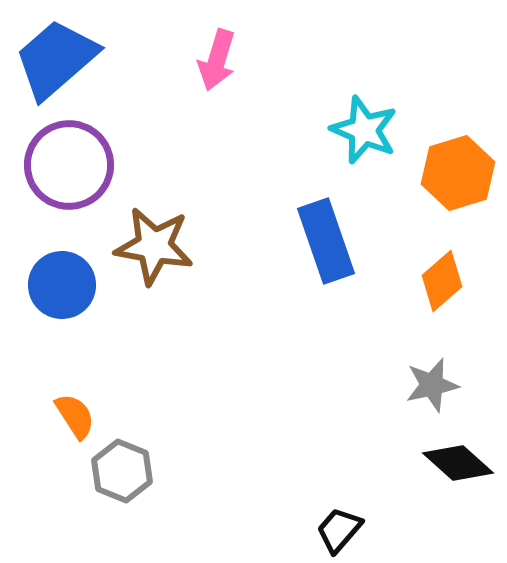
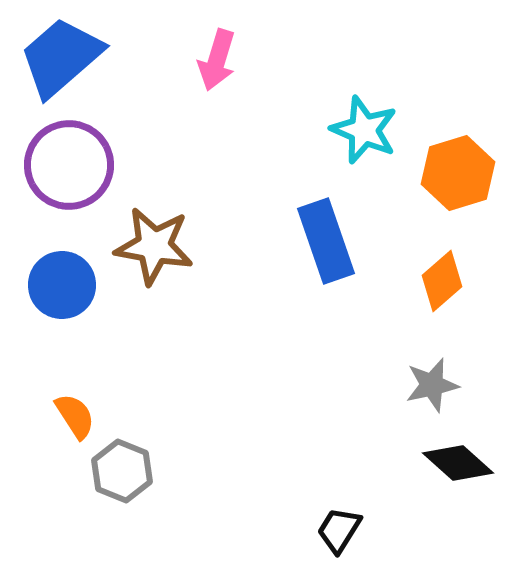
blue trapezoid: moved 5 px right, 2 px up
black trapezoid: rotated 9 degrees counterclockwise
